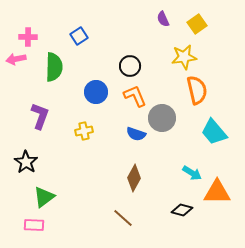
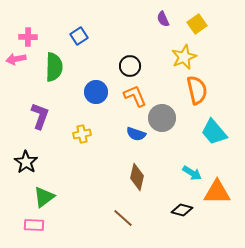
yellow star: rotated 15 degrees counterclockwise
yellow cross: moved 2 px left, 3 px down
brown diamond: moved 3 px right, 1 px up; rotated 16 degrees counterclockwise
